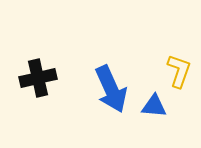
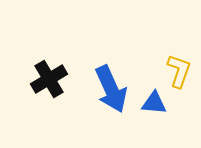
black cross: moved 11 px right, 1 px down; rotated 18 degrees counterclockwise
blue triangle: moved 3 px up
